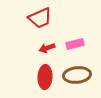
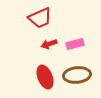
red arrow: moved 2 px right, 4 px up
red ellipse: rotated 25 degrees counterclockwise
